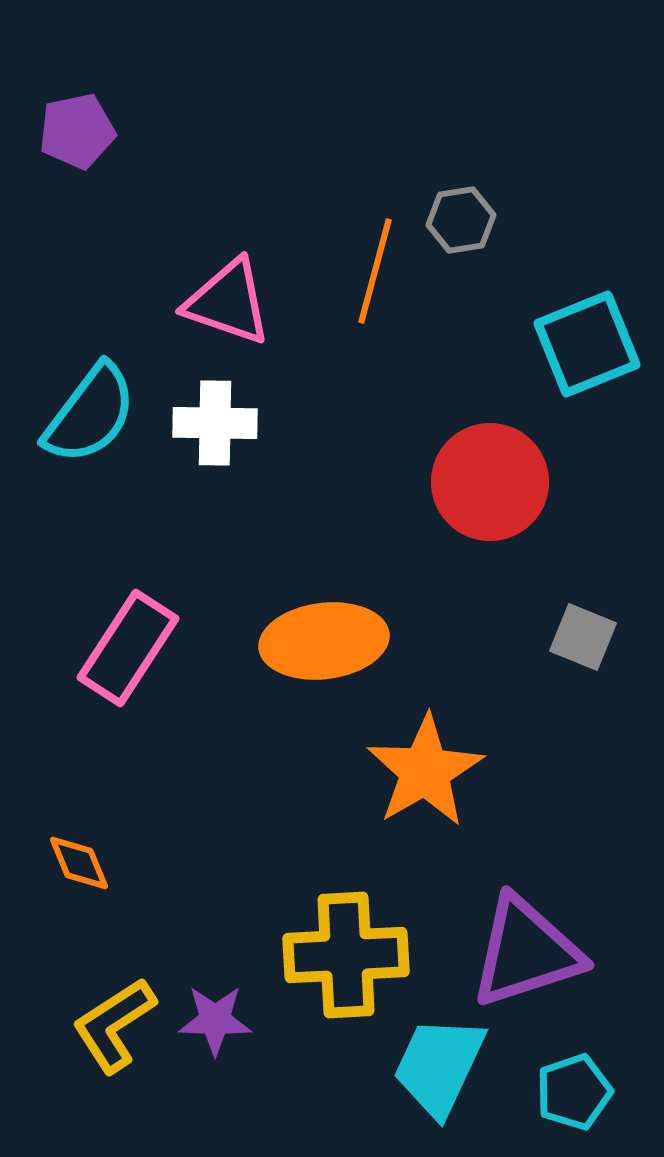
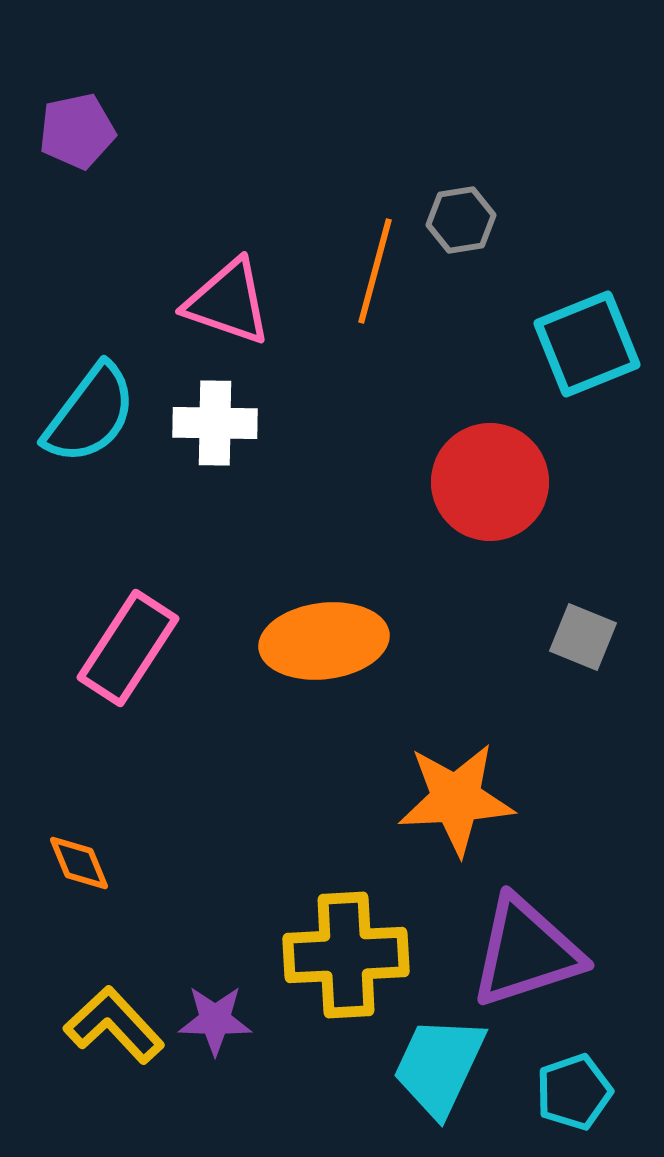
orange star: moved 31 px right, 28 px down; rotated 27 degrees clockwise
yellow L-shape: rotated 80 degrees clockwise
